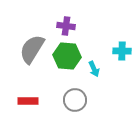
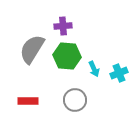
purple cross: moved 3 px left; rotated 12 degrees counterclockwise
cyan cross: moved 3 px left, 22 px down; rotated 24 degrees counterclockwise
